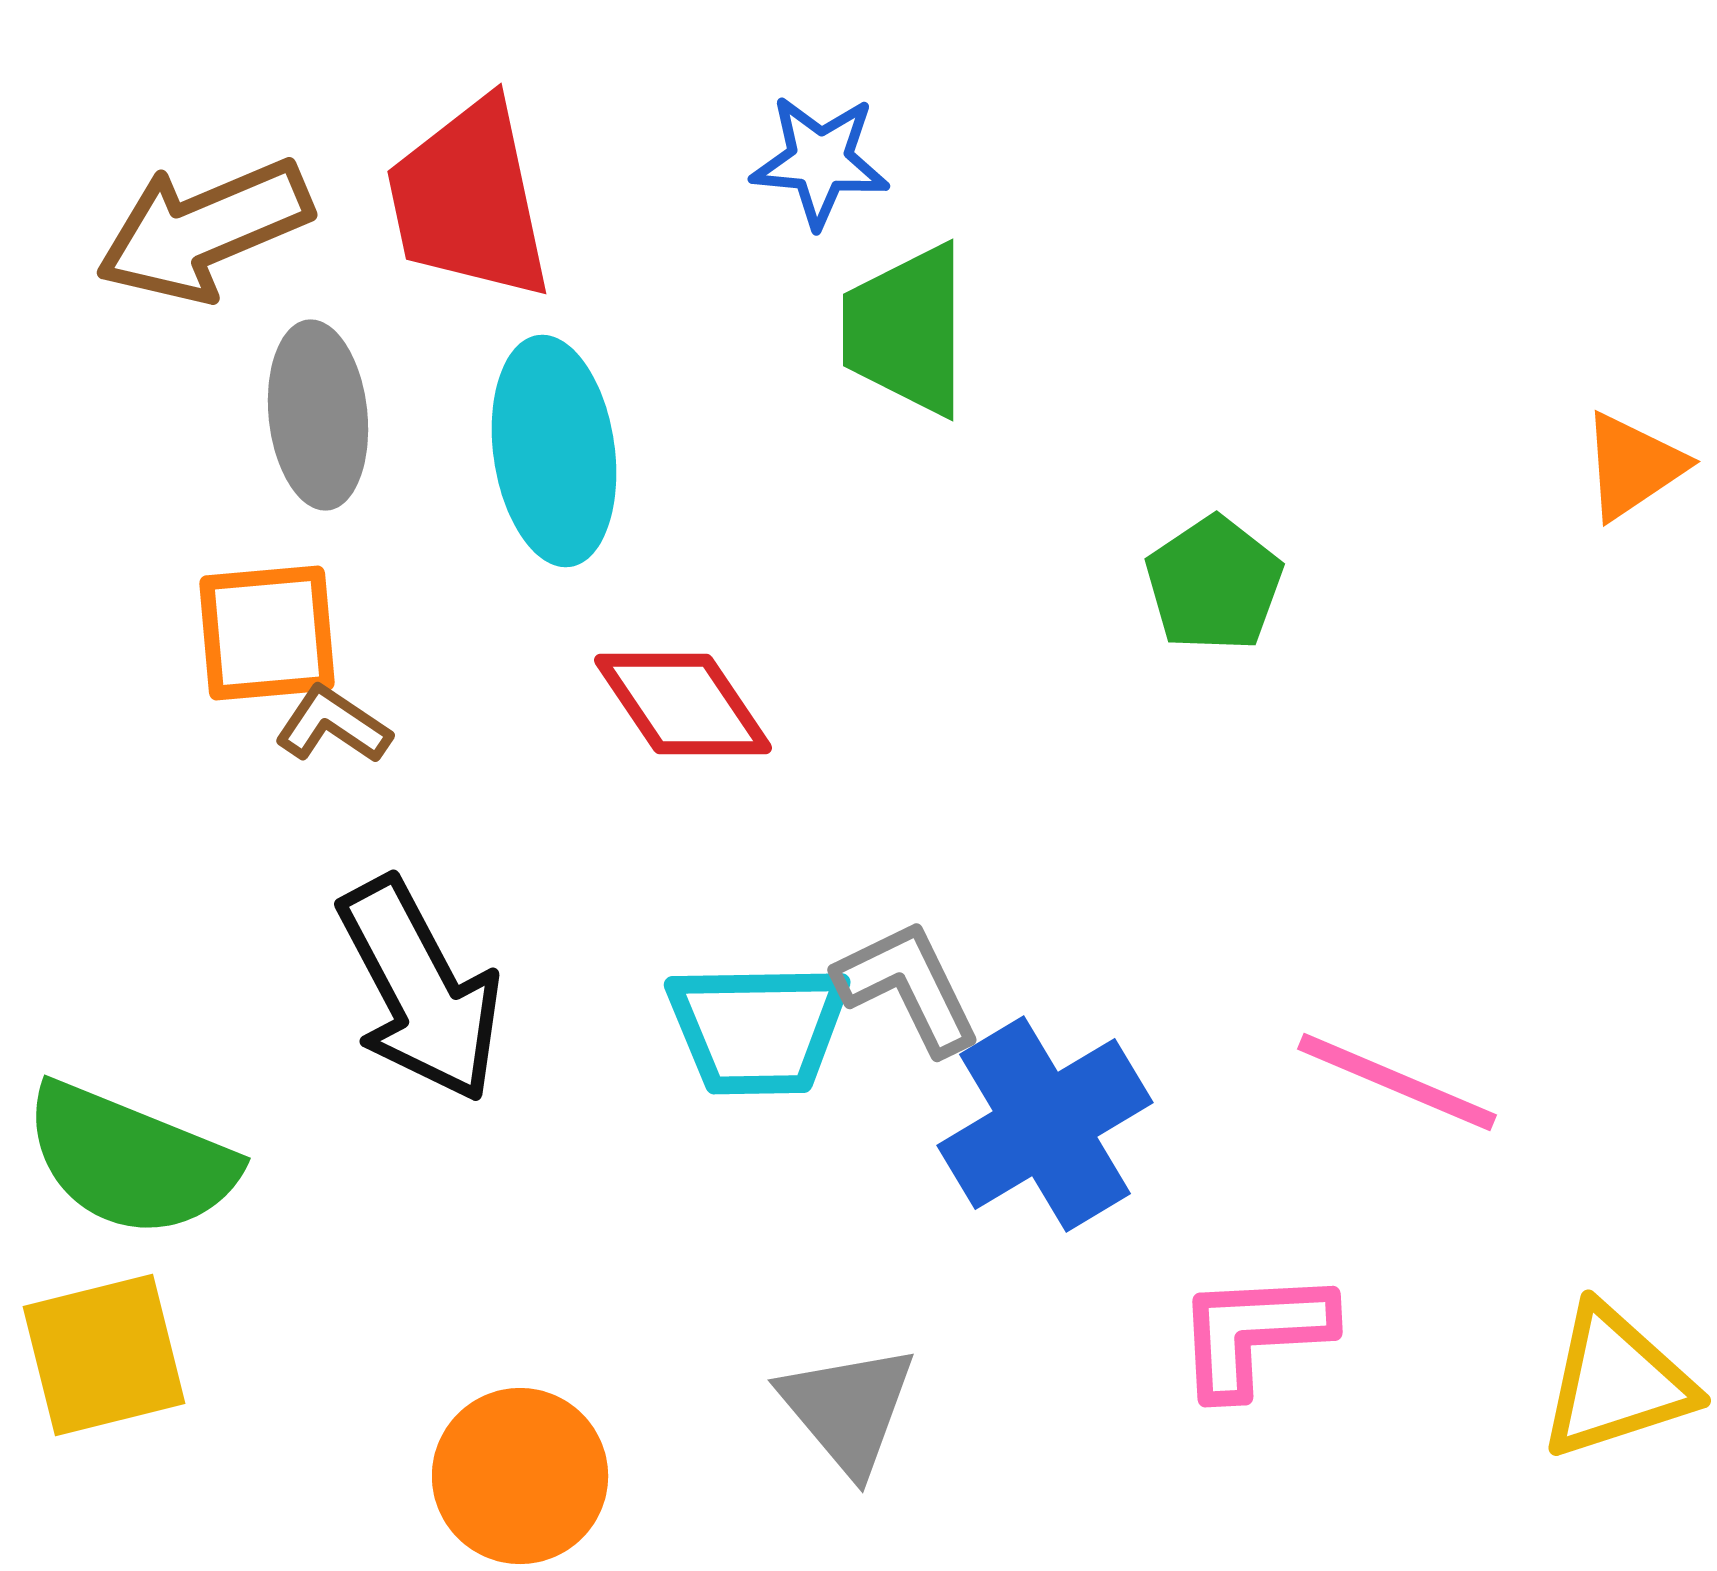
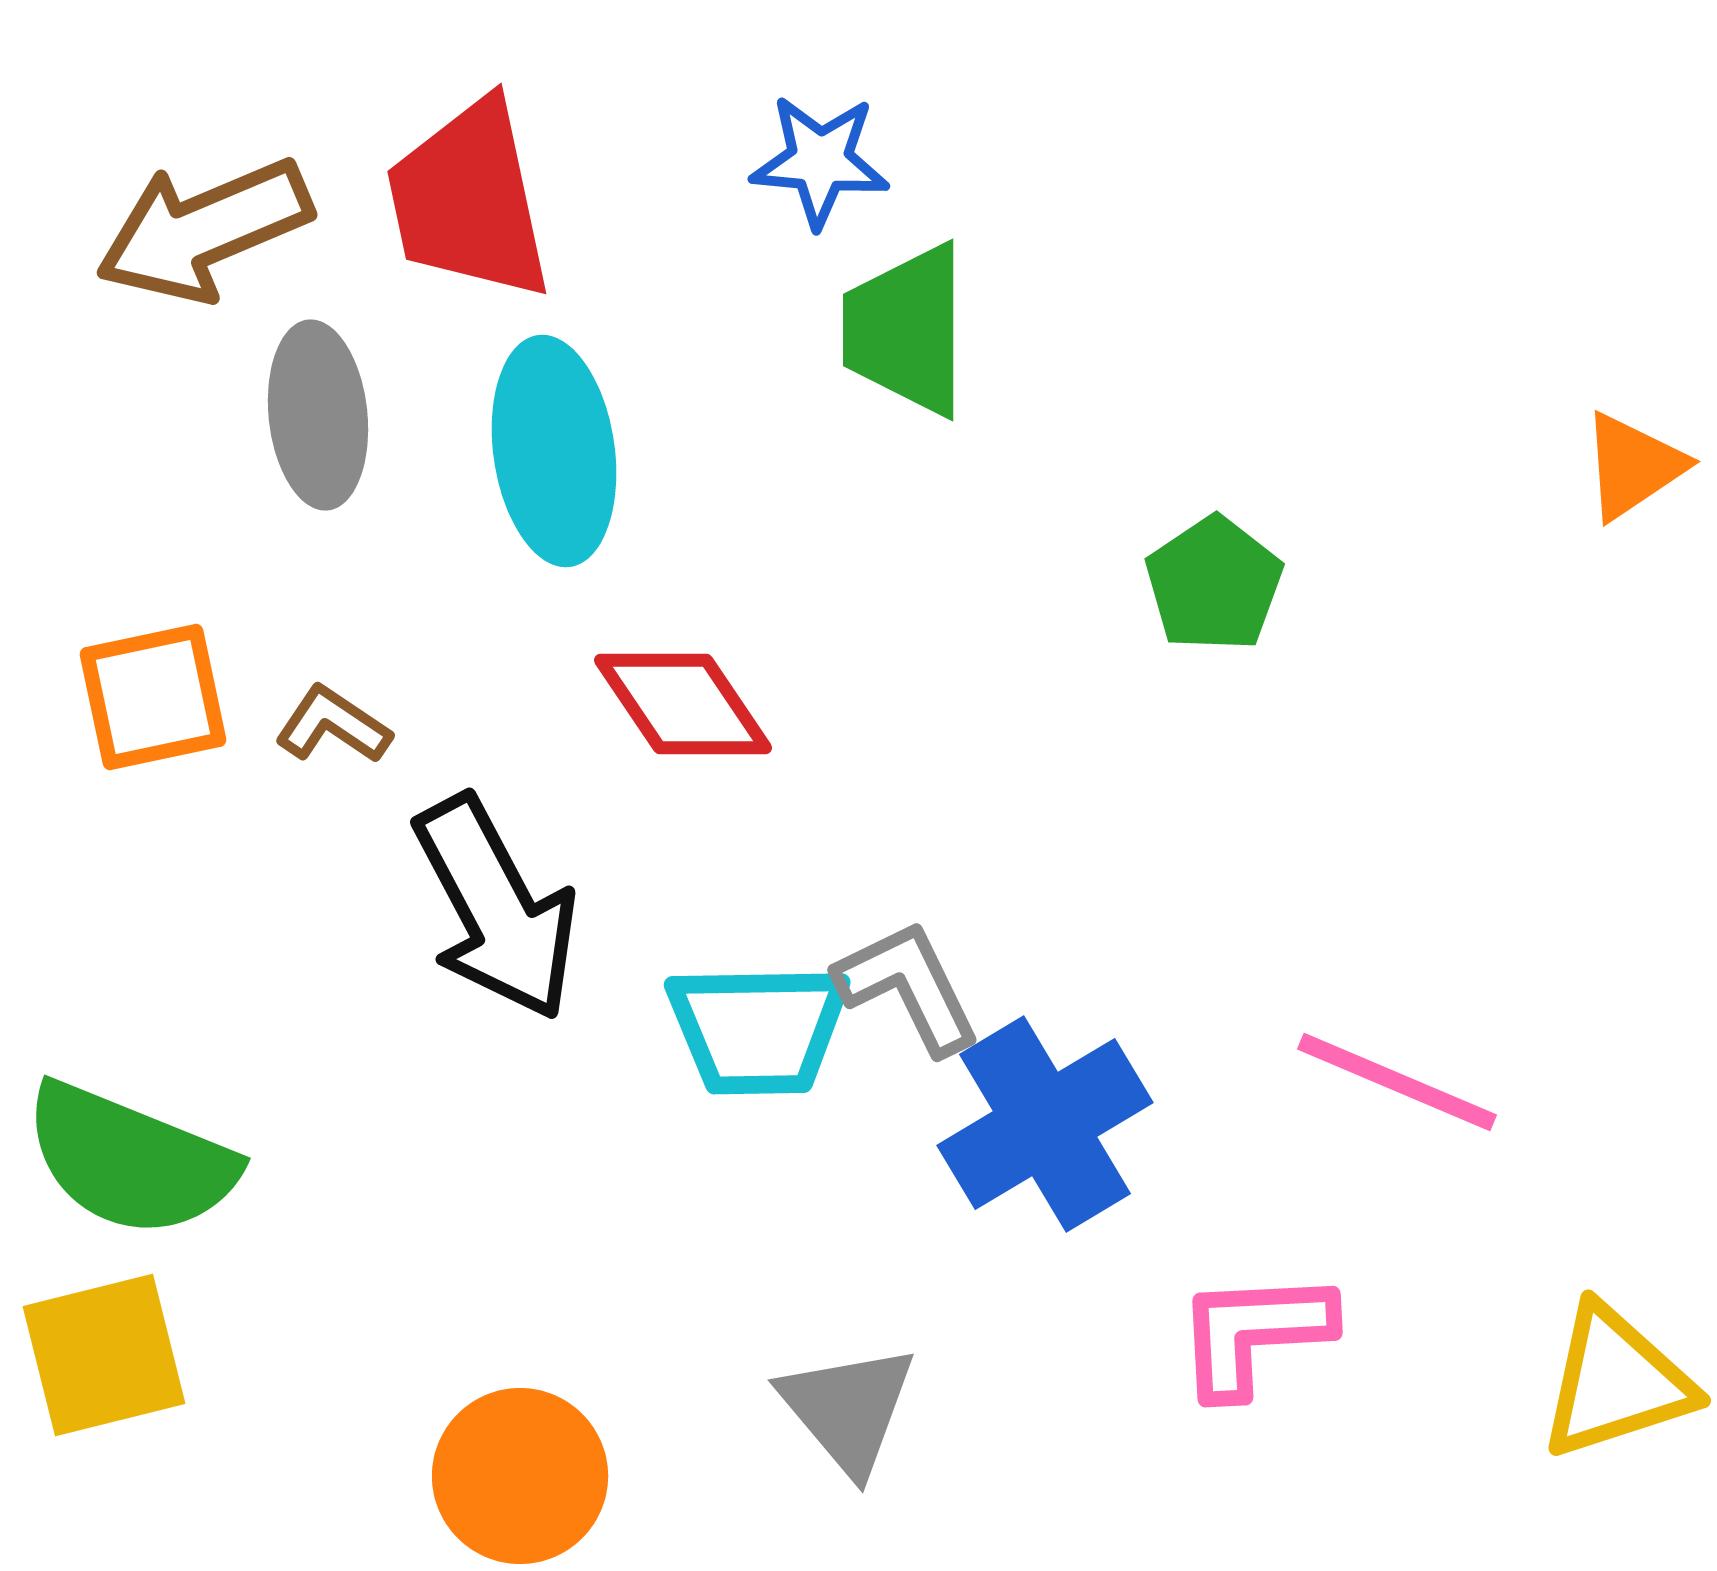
orange square: moved 114 px left, 64 px down; rotated 7 degrees counterclockwise
black arrow: moved 76 px right, 82 px up
